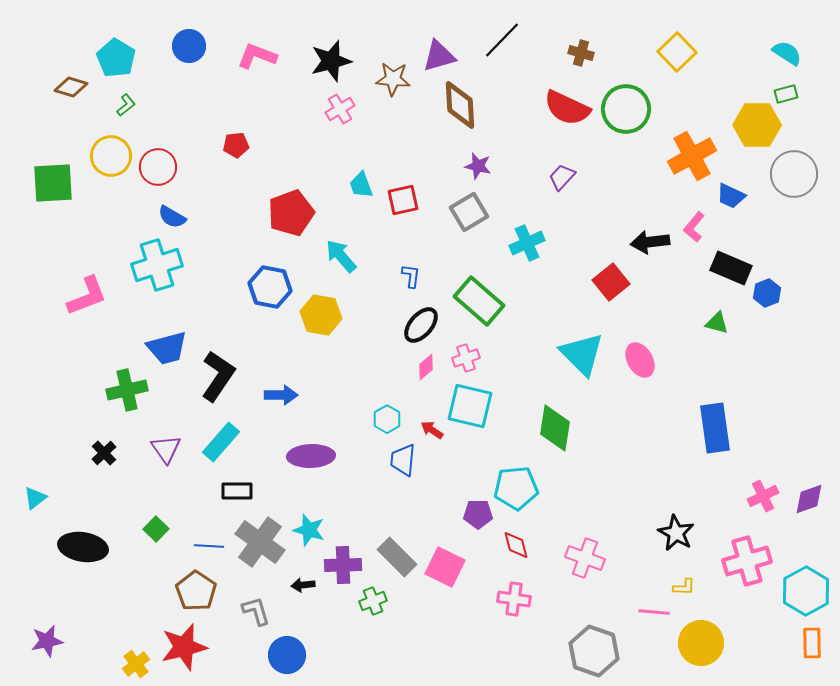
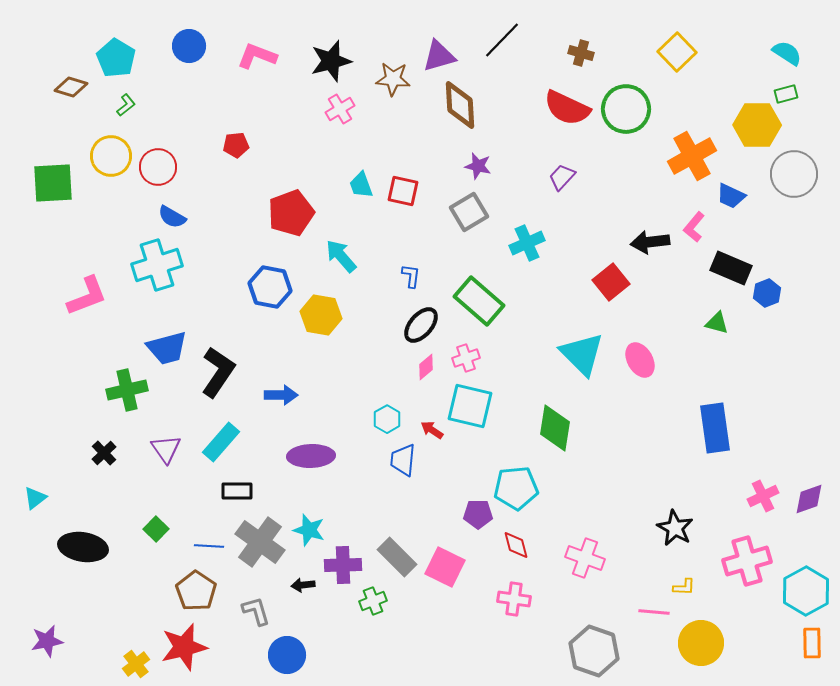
red square at (403, 200): moved 9 px up; rotated 24 degrees clockwise
black L-shape at (218, 376): moved 4 px up
black star at (676, 533): moved 1 px left, 5 px up
